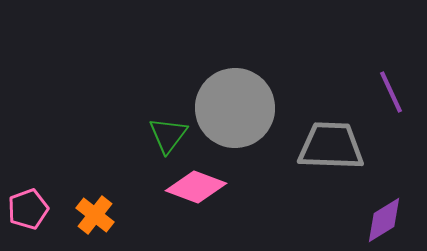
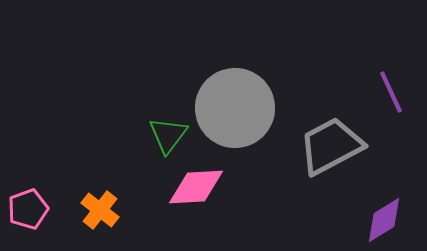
gray trapezoid: rotated 30 degrees counterclockwise
pink diamond: rotated 24 degrees counterclockwise
orange cross: moved 5 px right, 5 px up
